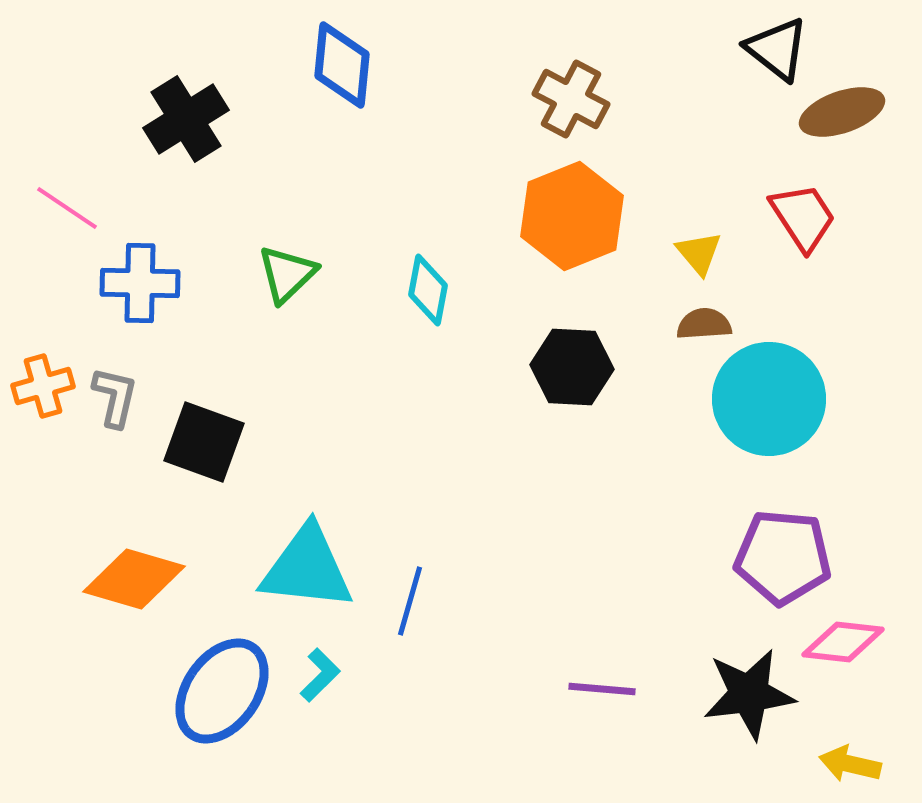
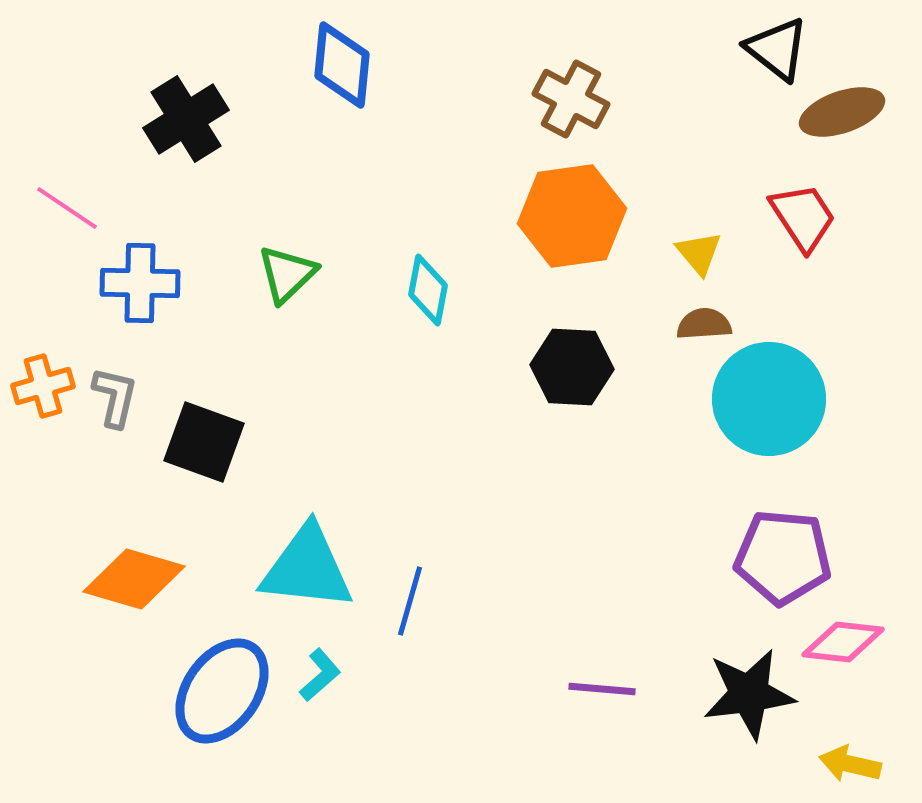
orange hexagon: rotated 14 degrees clockwise
cyan L-shape: rotated 4 degrees clockwise
